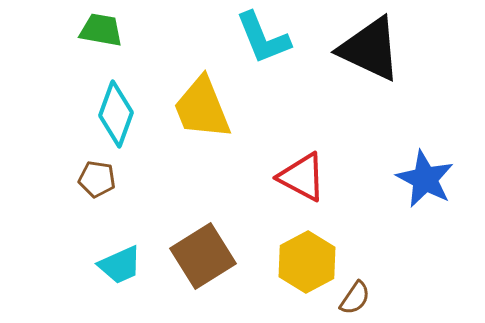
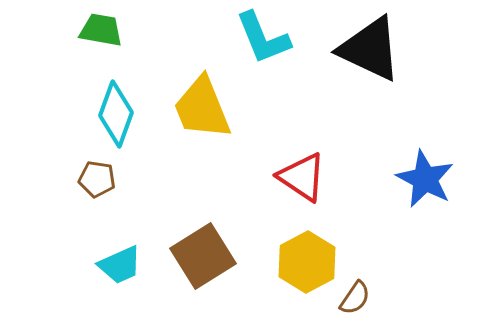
red triangle: rotated 6 degrees clockwise
